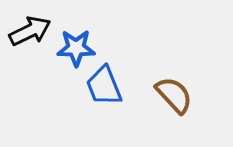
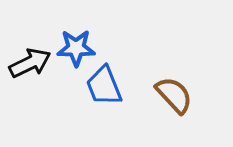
black arrow: moved 32 px down
